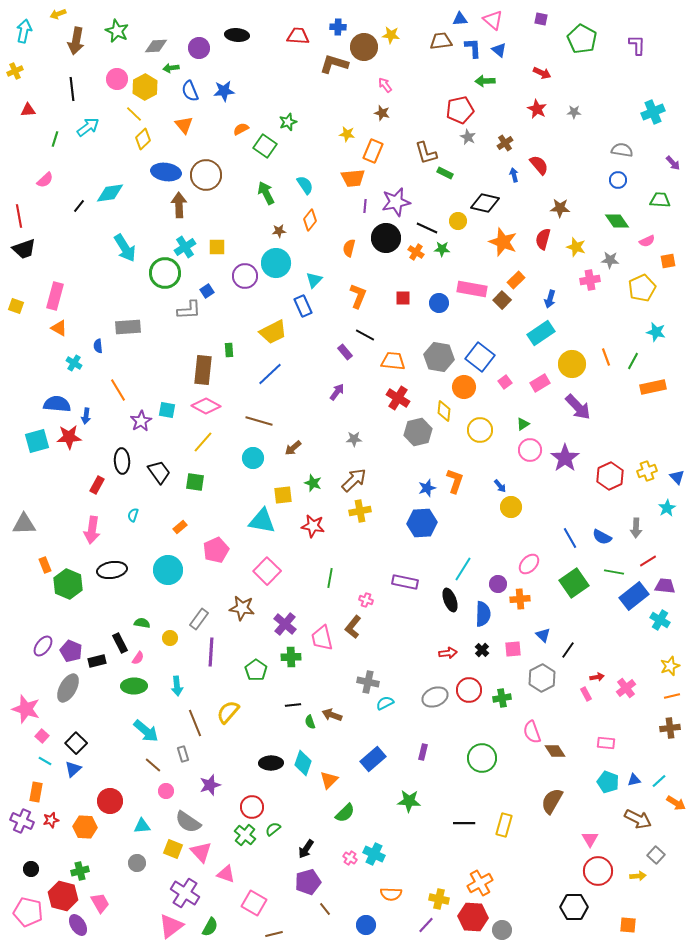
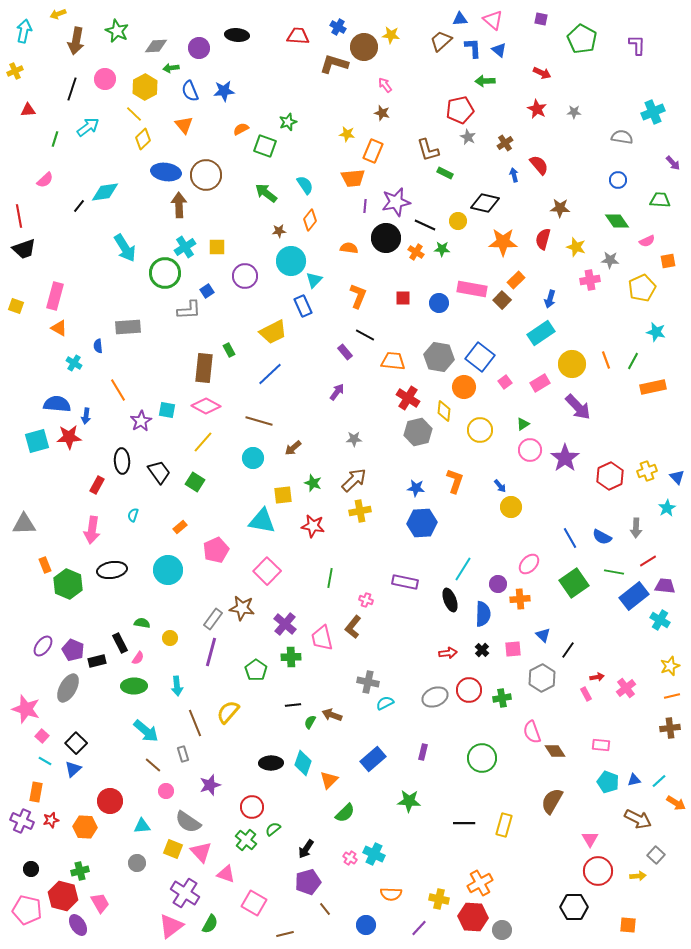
blue cross at (338, 27): rotated 28 degrees clockwise
brown trapezoid at (441, 41): rotated 35 degrees counterclockwise
pink circle at (117, 79): moved 12 px left
black line at (72, 89): rotated 25 degrees clockwise
green square at (265, 146): rotated 15 degrees counterclockwise
gray semicircle at (622, 150): moved 13 px up
brown L-shape at (426, 153): moved 2 px right, 3 px up
cyan diamond at (110, 193): moved 5 px left, 1 px up
green arrow at (266, 193): rotated 25 degrees counterclockwise
black line at (427, 228): moved 2 px left, 3 px up
orange star at (503, 242): rotated 20 degrees counterclockwise
orange semicircle at (349, 248): rotated 84 degrees clockwise
cyan circle at (276, 263): moved 15 px right, 2 px up
green rectangle at (229, 350): rotated 24 degrees counterclockwise
orange line at (606, 357): moved 3 px down
brown rectangle at (203, 370): moved 1 px right, 2 px up
red cross at (398, 398): moved 10 px right
green square at (195, 482): rotated 24 degrees clockwise
blue star at (427, 488): moved 11 px left; rotated 24 degrees clockwise
gray rectangle at (199, 619): moved 14 px right
purple pentagon at (71, 651): moved 2 px right, 1 px up
purple line at (211, 652): rotated 12 degrees clockwise
green semicircle at (310, 722): rotated 48 degrees clockwise
pink rectangle at (606, 743): moved 5 px left, 2 px down
green cross at (245, 835): moved 1 px right, 5 px down
pink pentagon at (28, 912): moved 1 px left, 2 px up
purple line at (426, 925): moved 7 px left, 3 px down
green semicircle at (210, 927): moved 3 px up
brown line at (274, 934): moved 11 px right
